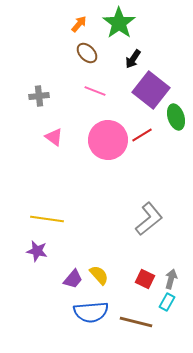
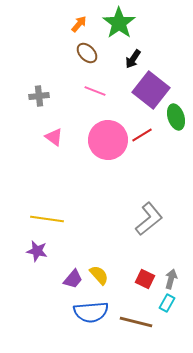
cyan rectangle: moved 1 px down
